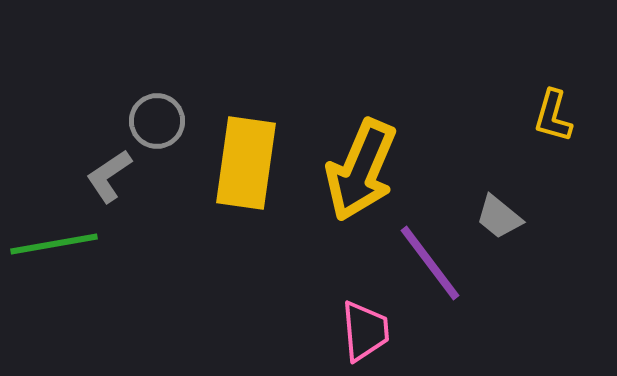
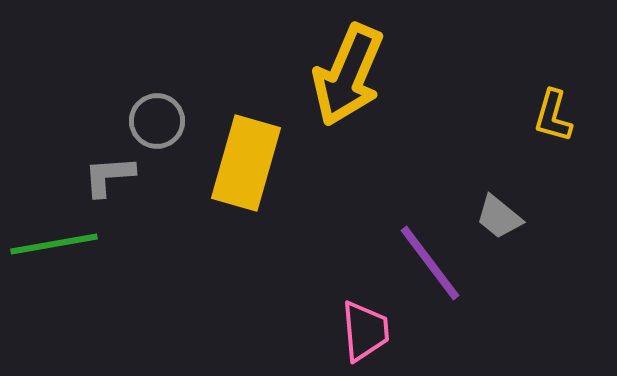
yellow rectangle: rotated 8 degrees clockwise
yellow arrow: moved 13 px left, 95 px up
gray L-shape: rotated 30 degrees clockwise
